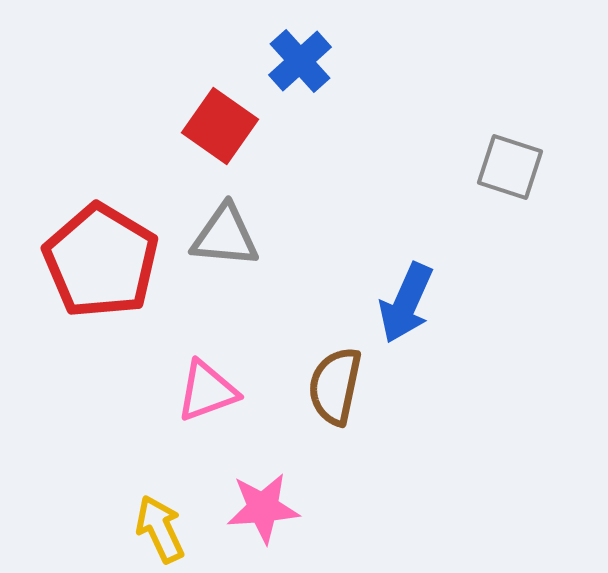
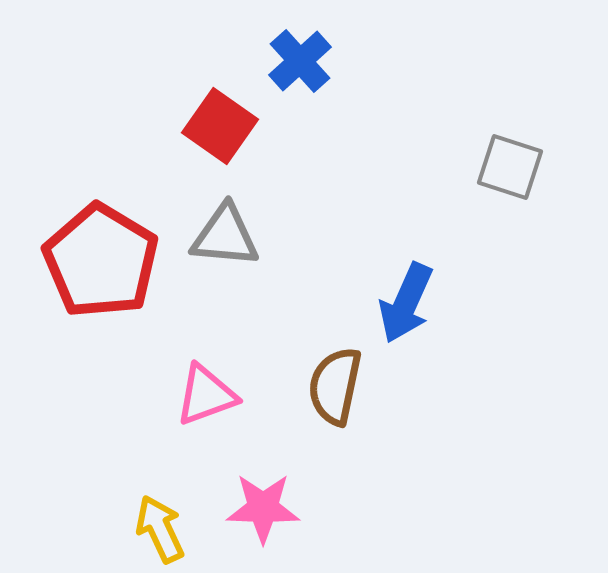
pink triangle: moved 1 px left, 4 px down
pink star: rotated 6 degrees clockwise
